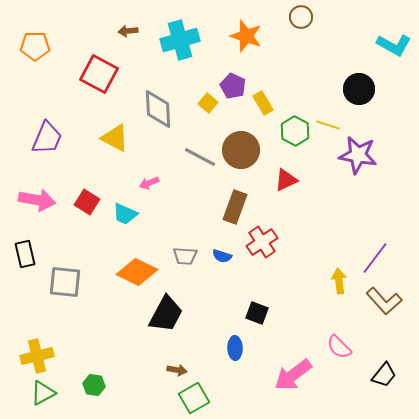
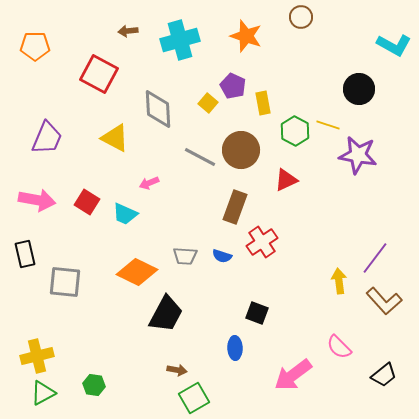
yellow rectangle at (263, 103): rotated 20 degrees clockwise
black trapezoid at (384, 375): rotated 12 degrees clockwise
